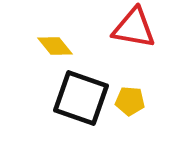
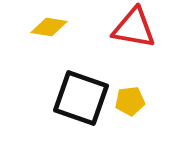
yellow diamond: moved 6 px left, 19 px up; rotated 42 degrees counterclockwise
yellow pentagon: rotated 12 degrees counterclockwise
